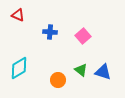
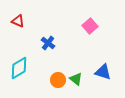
red triangle: moved 6 px down
blue cross: moved 2 px left, 11 px down; rotated 32 degrees clockwise
pink square: moved 7 px right, 10 px up
green triangle: moved 5 px left, 9 px down
